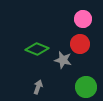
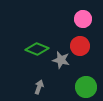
red circle: moved 2 px down
gray star: moved 2 px left
gray arrow: moved 1 px right
